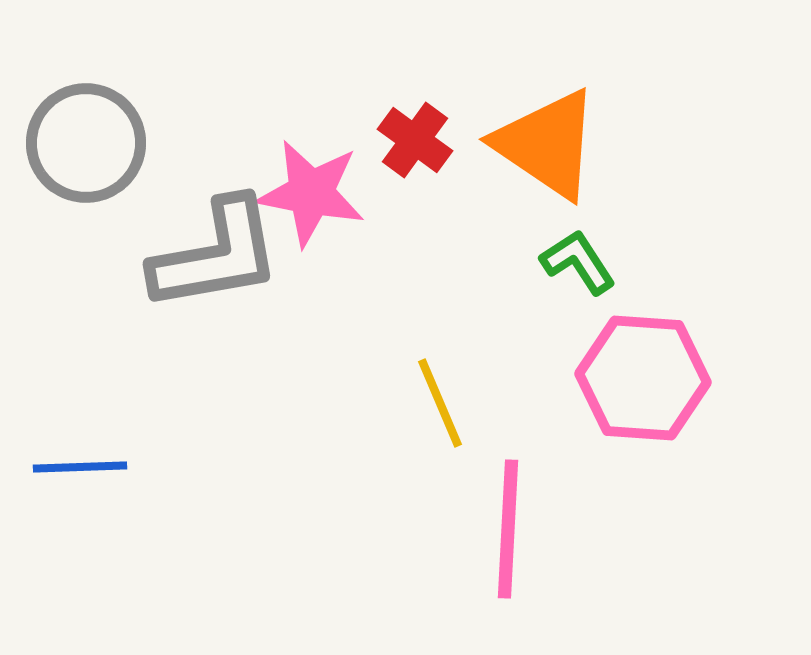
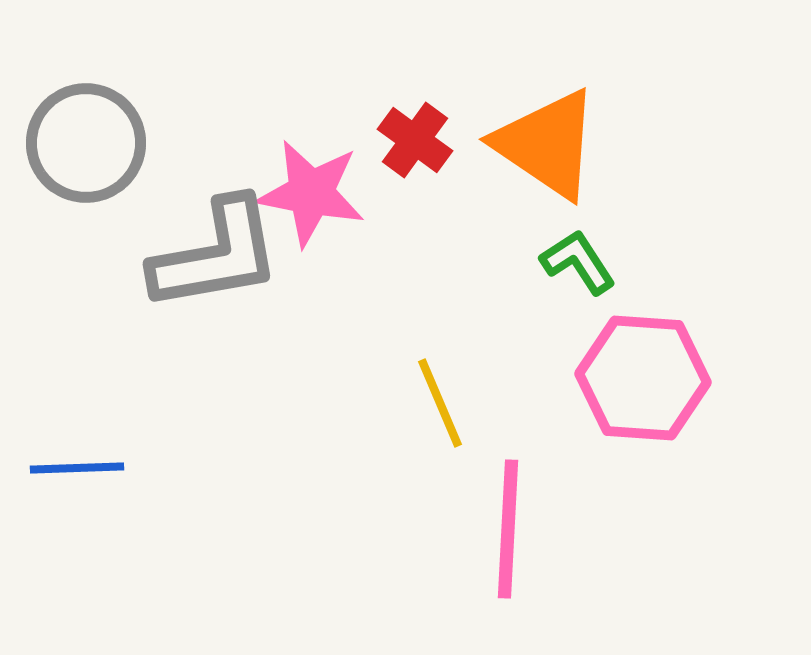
blue line: moved 3 px left, 1 px down
